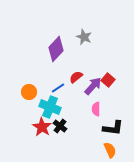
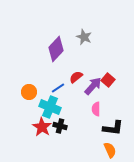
black cross: rotated 24 degrees counterclockwise
